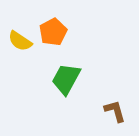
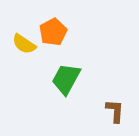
yellow semicircle: moved 4 px right, 3 px down
brown L-shape: rotated 20 degrees clockwise
